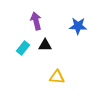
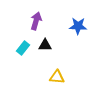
purple arrow: rotated 30 degrees clockwise
